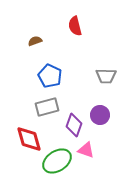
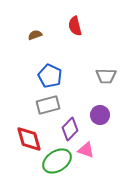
brown semicircle: moved 6 px up
gray rectangle: moved 1 px right, 2 px up
purple diamond: moved 4 px left, 4 px down; rotated 25 degrees clockwise
